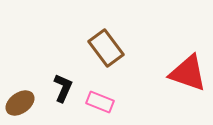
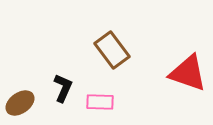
brown rectangle: moved 6 px right, 2 px down
pink rectangle: rotated 20 degrees counterclockwise
